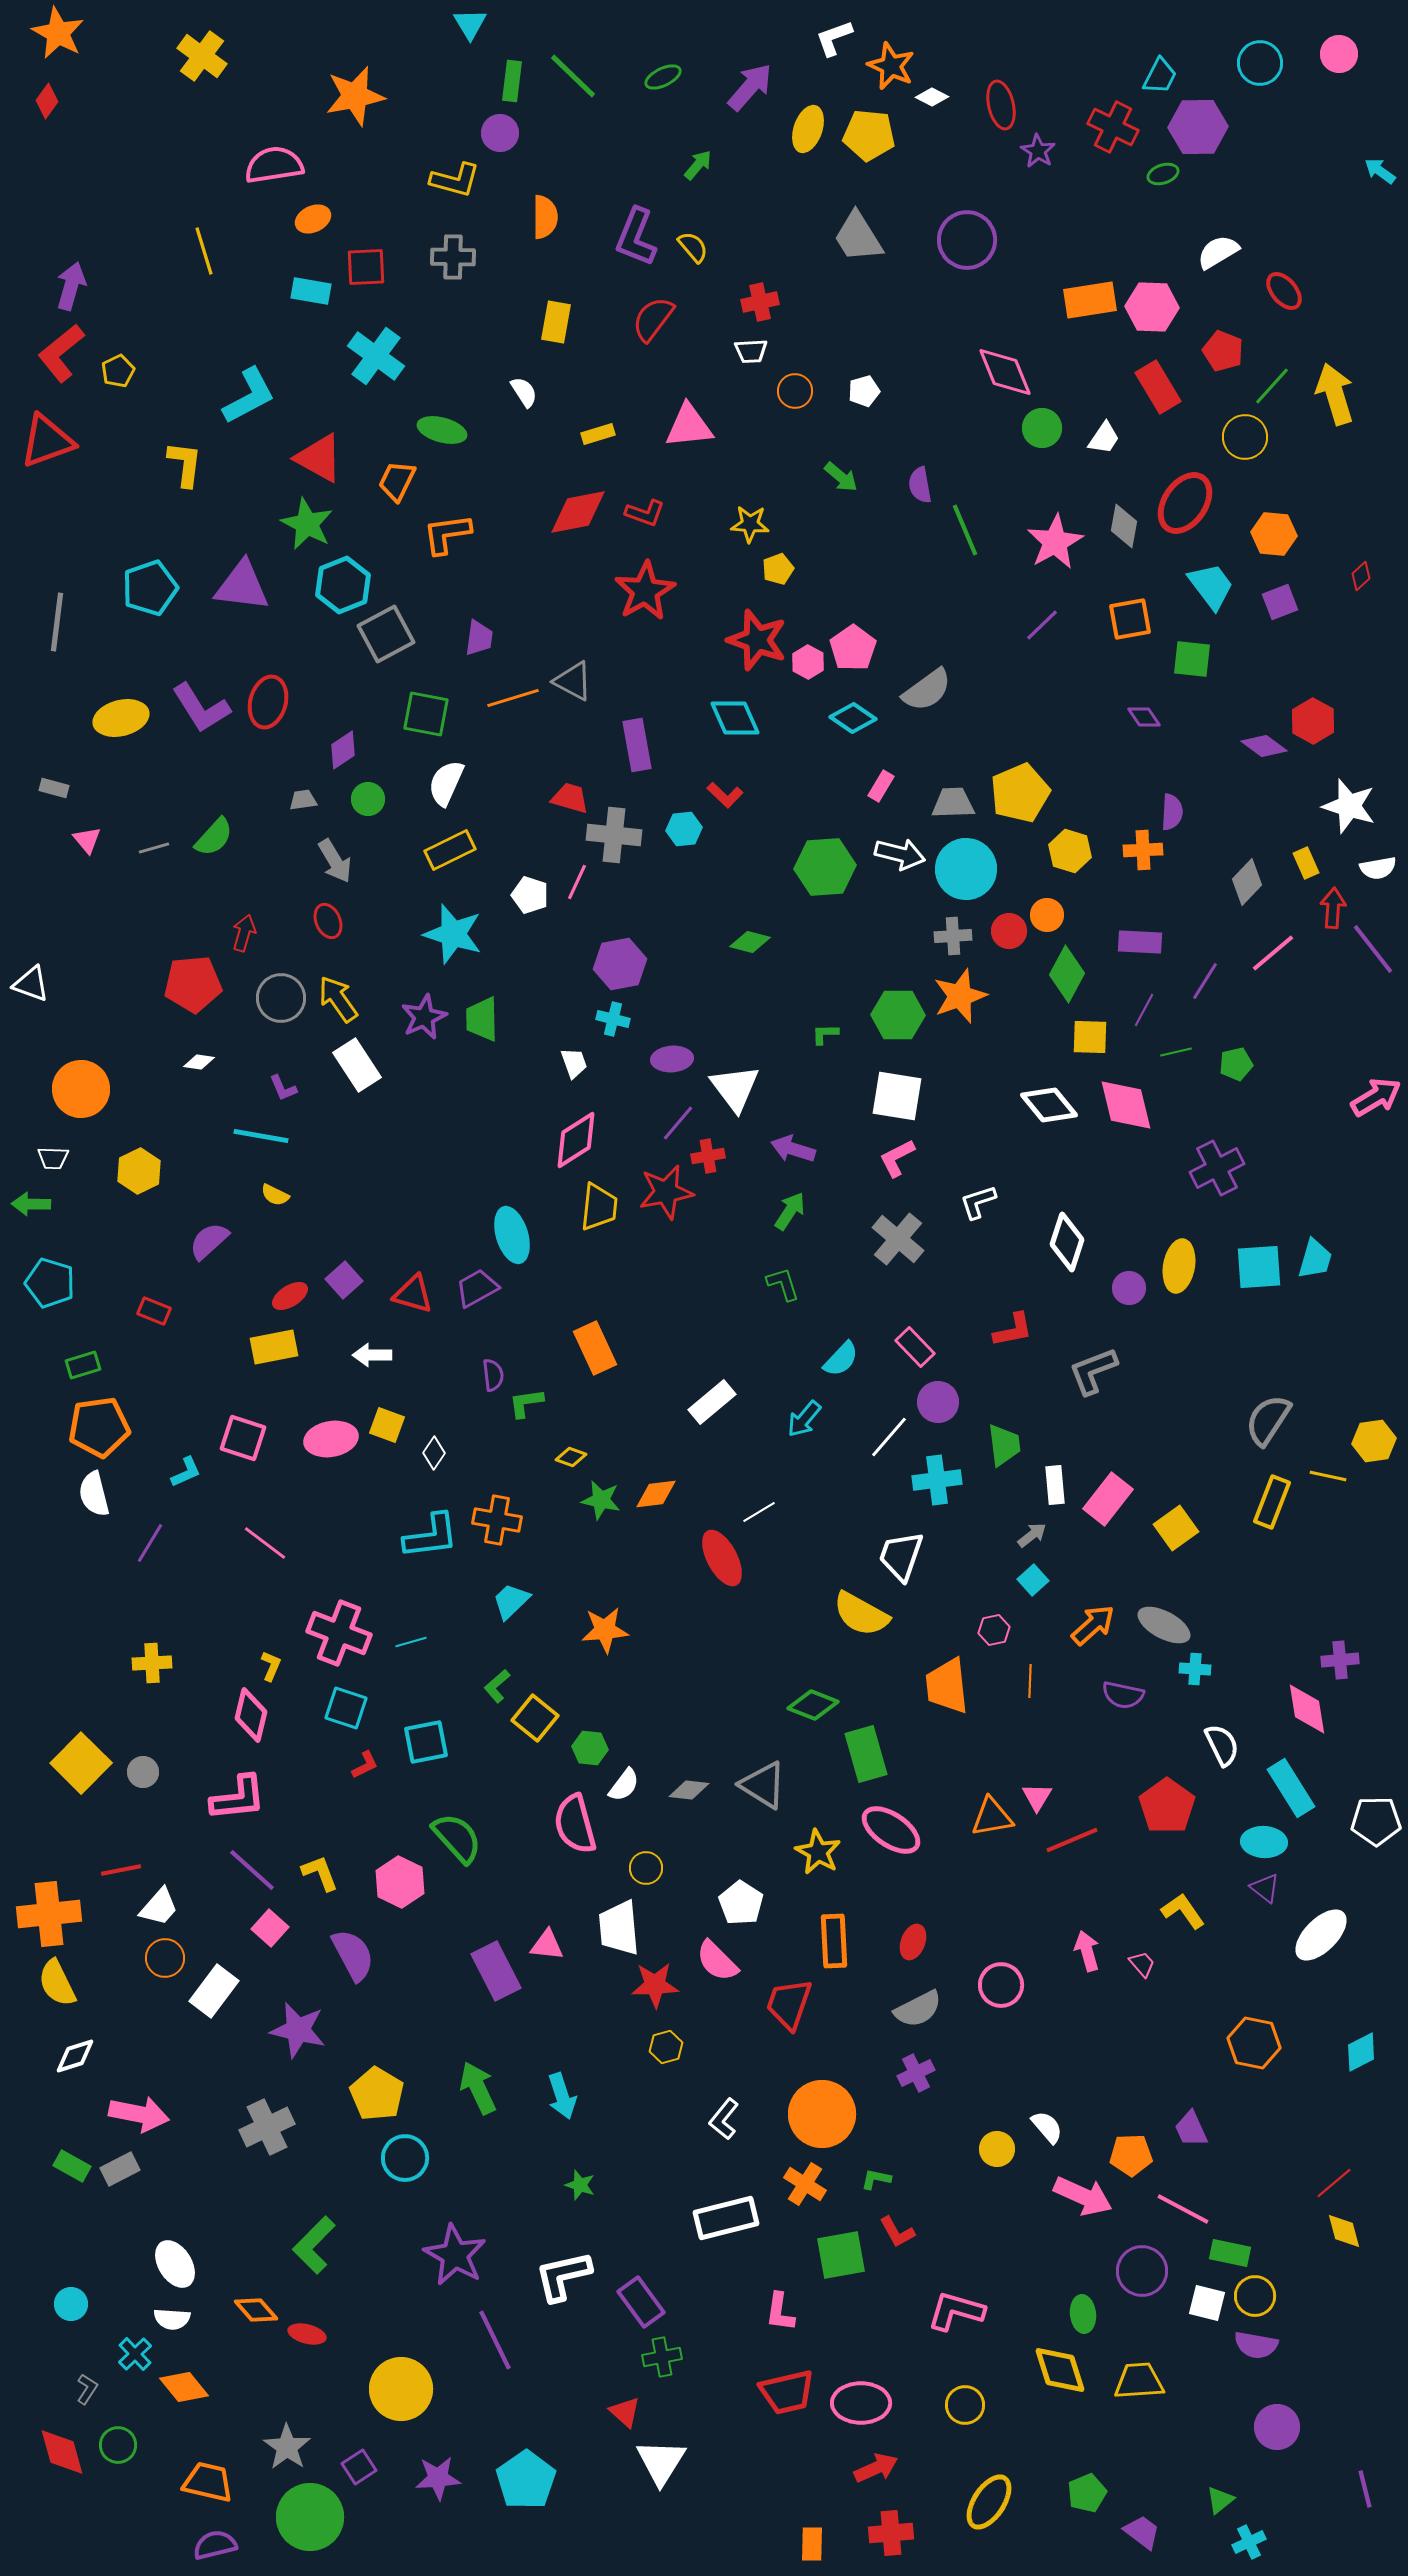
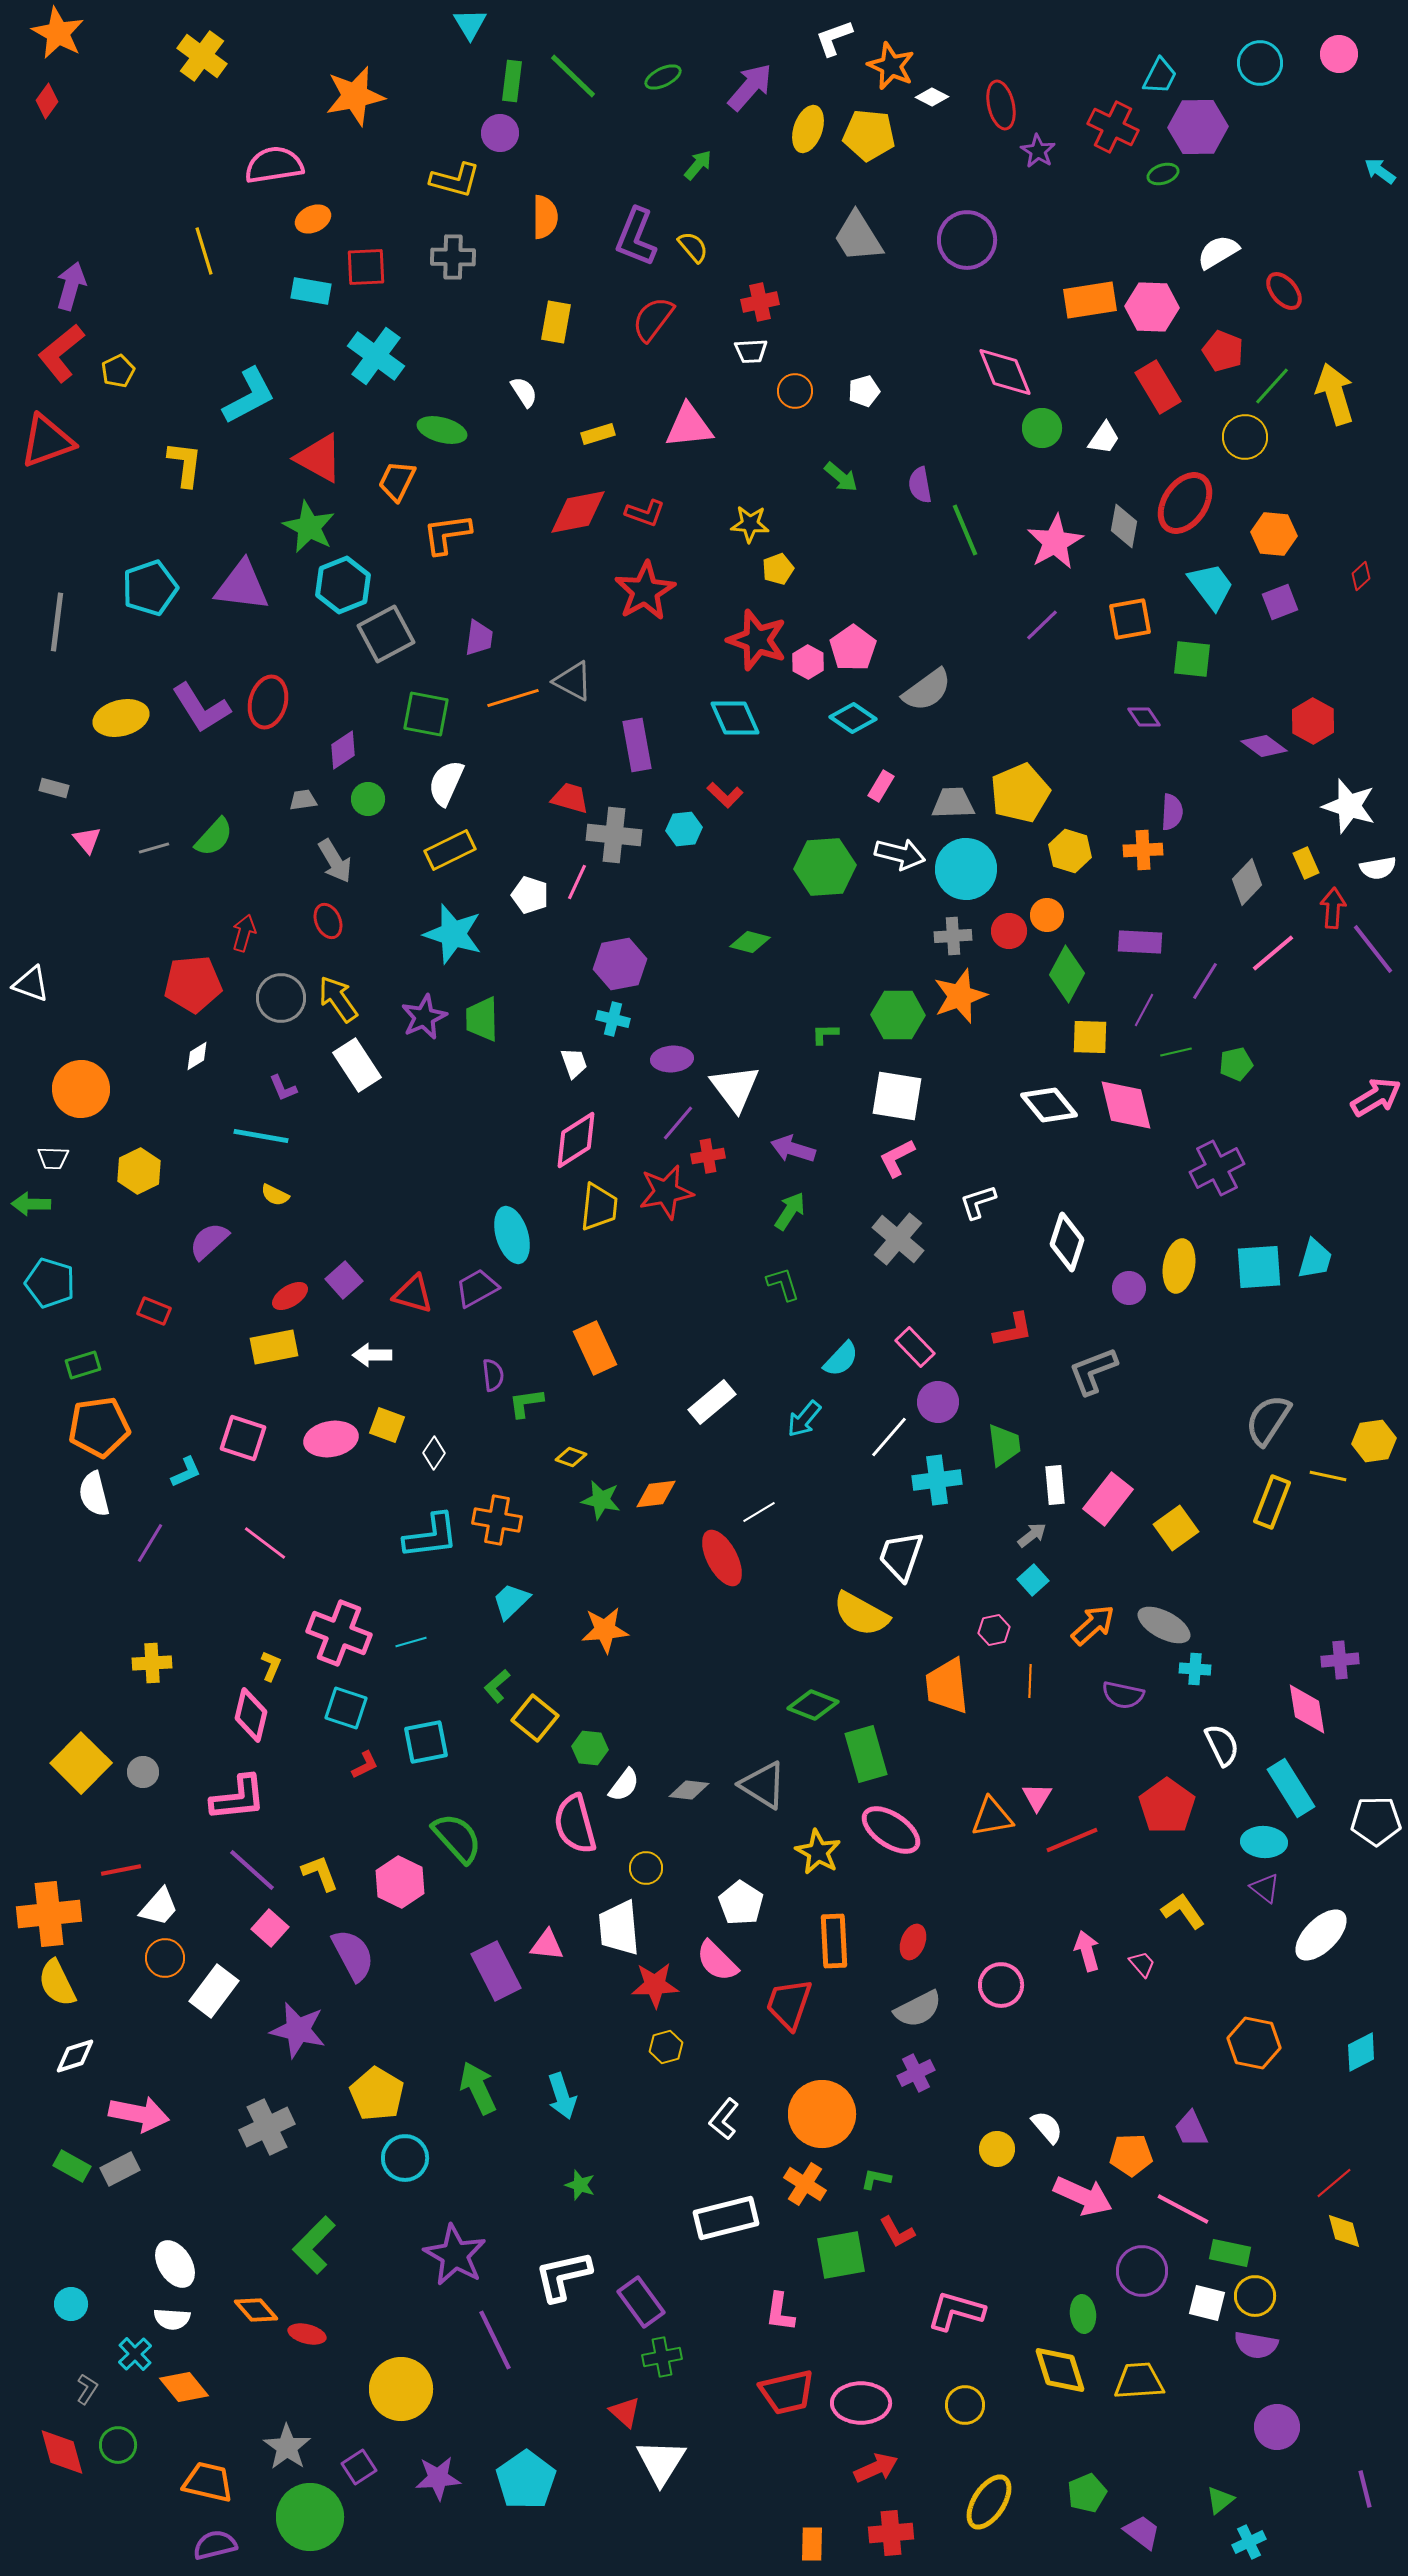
green star at (307, 524): moved 2 px right, 3 px down
white diamond at (199, 1062): moved 2 px left, 6 px up; rotated 40 degrees counterclockwise
